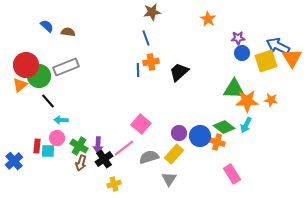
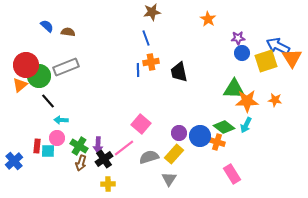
black trapezoid at (179, 72): rotated 60 degrees counterclockwise
orange star at (271, 100): moved 4 px right
yellow cross at (114, 184): moved 6 px left; rotated 16 degrees clockwise
